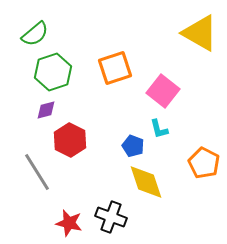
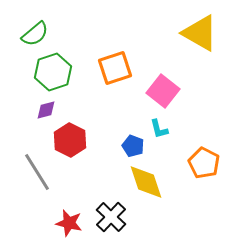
black cross: rotated 24 degrees clockwise
